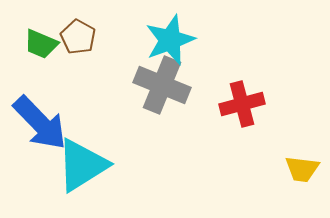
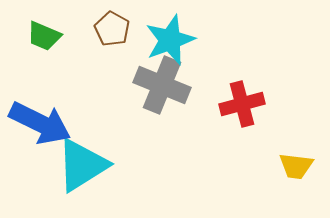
brown pentagon: moved 34 px right, 8 px up
green trapezoid: moved 3 px right, 8 px up
blue arrow: rotated 20 degrees counterclockwise
yellow trapezoid: moved 6 px left, 3 px up
